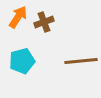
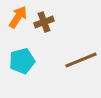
brown line: moved 1 px up; rotated 16 degrees counterclockwise
